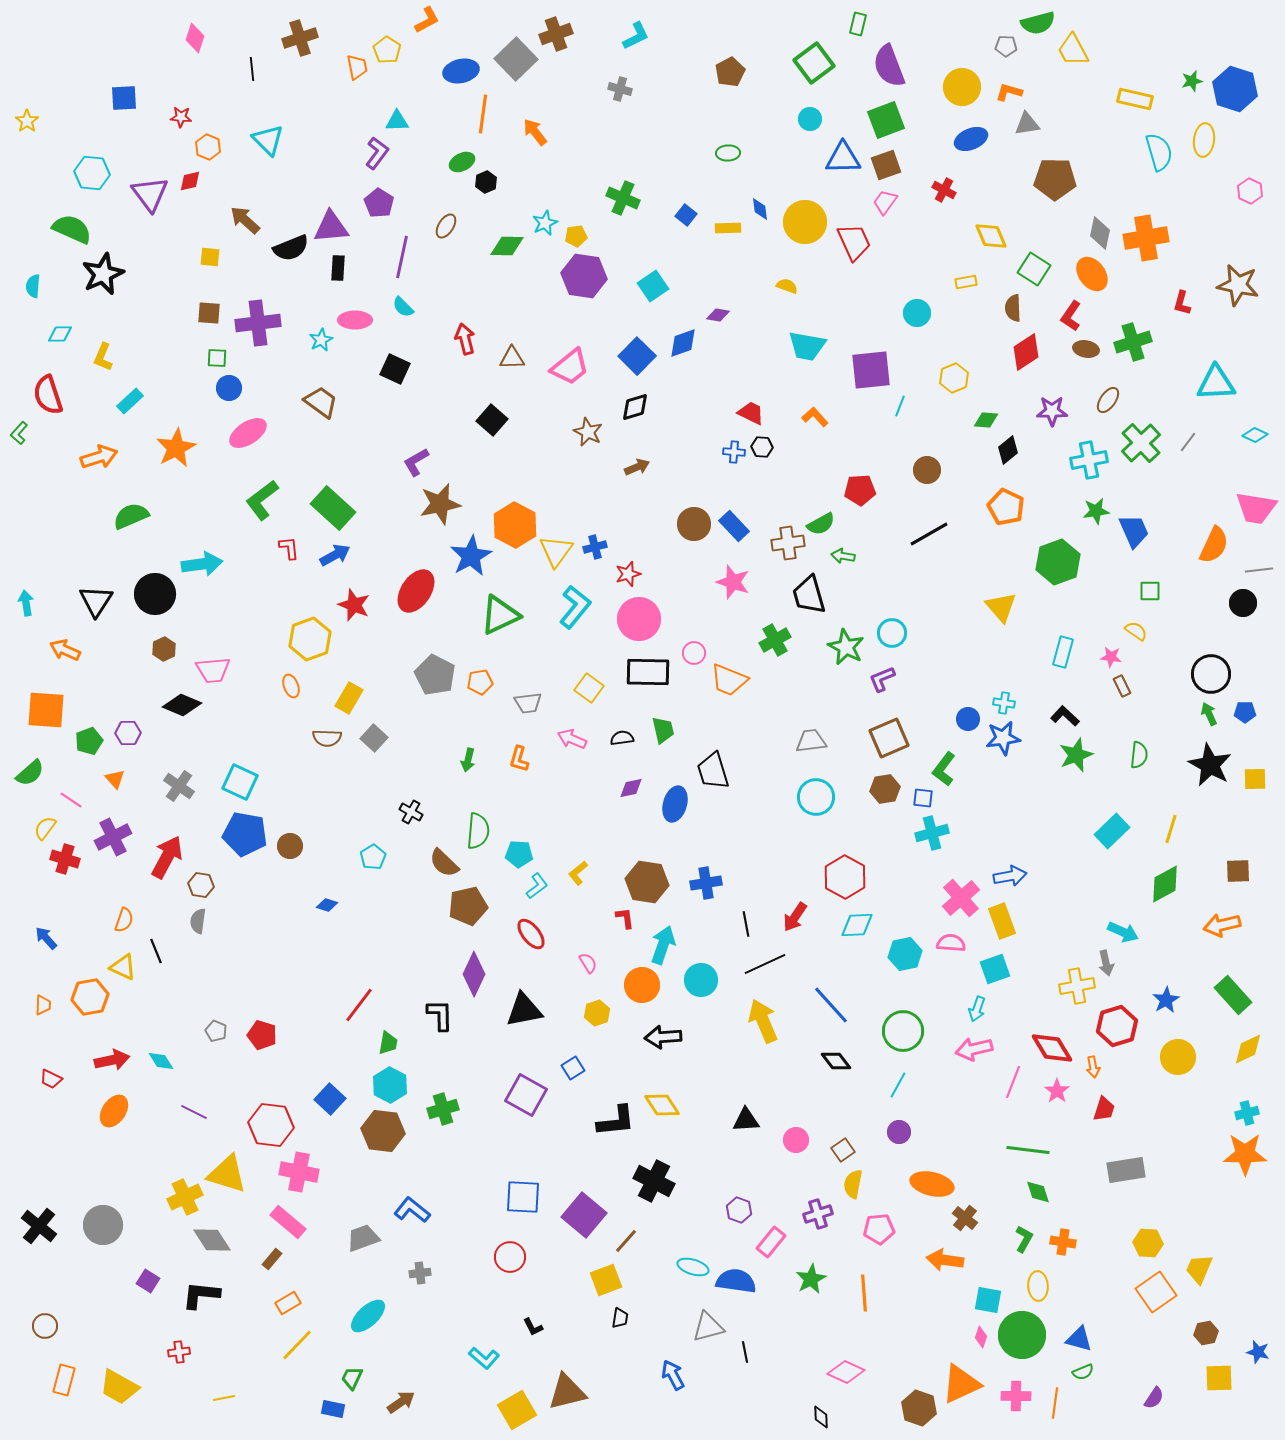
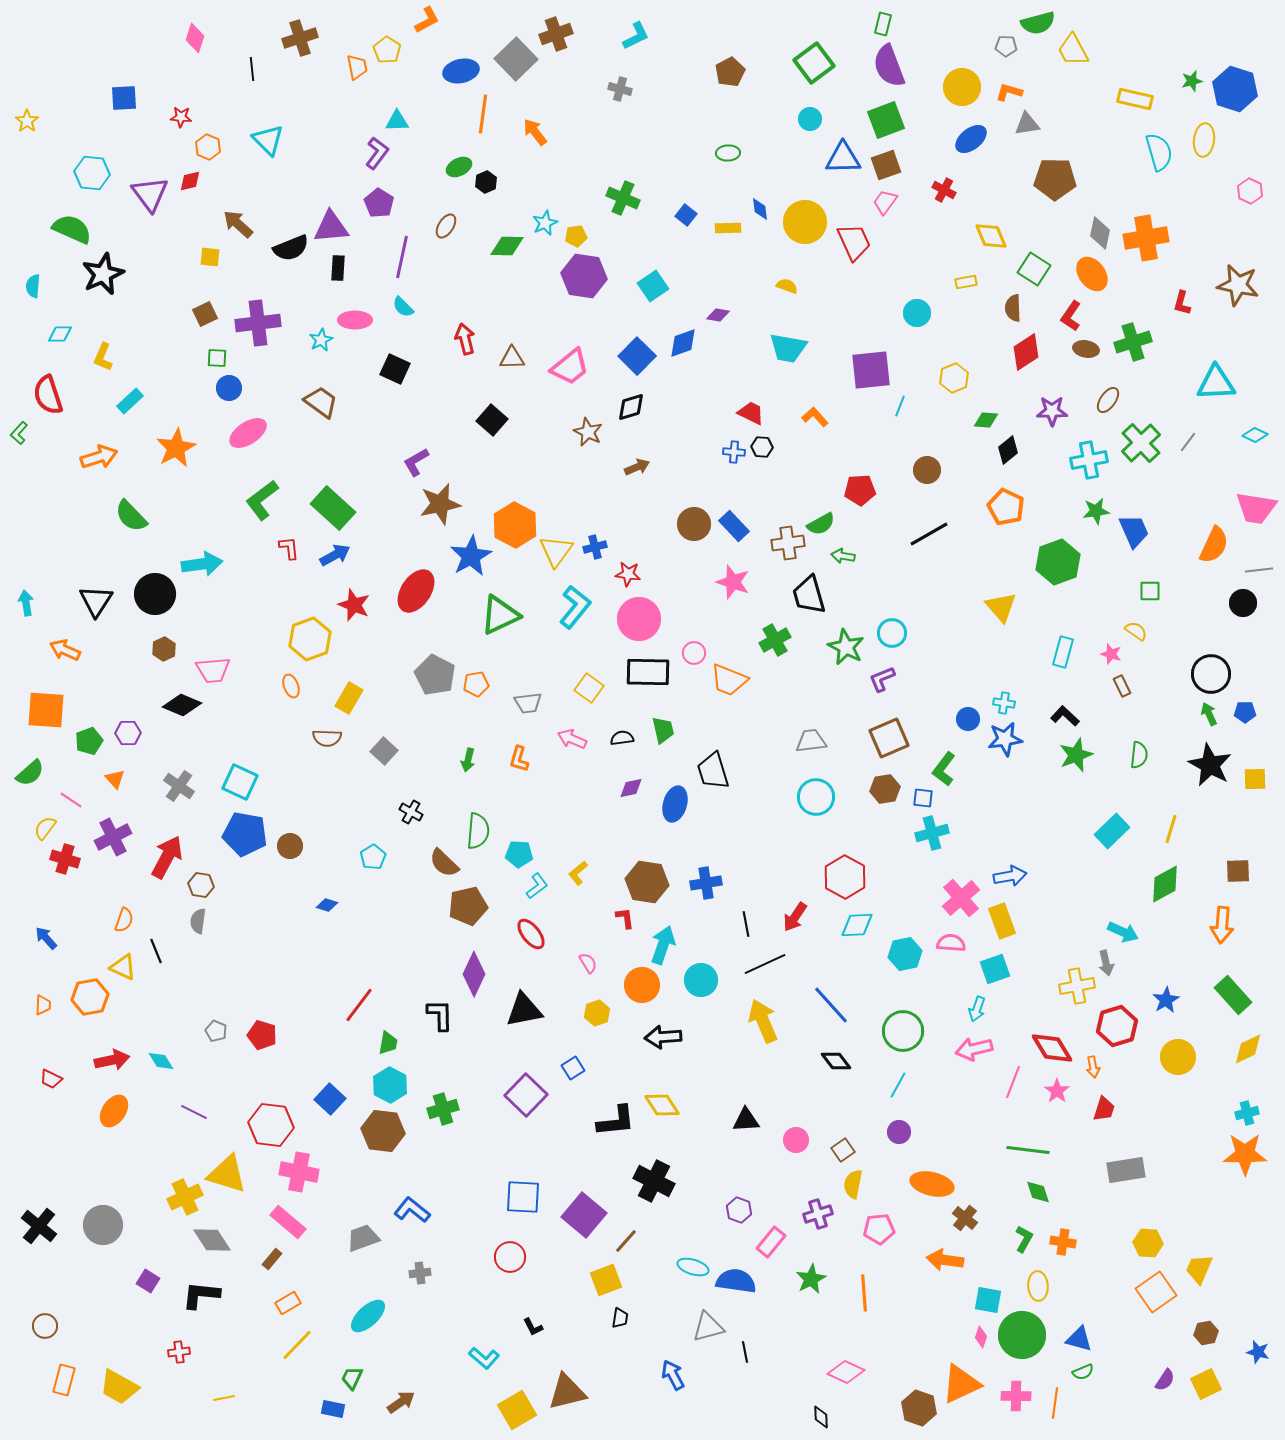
green rectangle at (858, 24): moved 25 px right
blue ellipse at (971, 139): rotated 16 degrees counterclockwise
green ellipse at (462, 162): moved 3 px left, 5 px down
brown arrow at (245, 220): moved 7 px left, 4 px down
brown square at (209, 313): moved 4 px left, 1 px down; rotated 30 degrees counterclockwise
cyan trapezoid at (807, 346): moved 19 px left, 2 px down
black diamond at (635, 407): moved 4 px left
green semicircle at (131, 516): rotated 111 degrees counterclockwise
red star at (628, 574): rotated 25 degrees clockwise
pink star at (1111, 657): moved 3 px up; rotated 10 degrees clockwise
orange pentagon at (480, 682): moved 4 px left, 2 px down
gray square at (374, 738): moved 10 px right, 13 px down
blue star at (1003, 738): moved 2 px right, 1 px down
orange arrow at (1222, 925): rotated 72 degrees counterclockwise
purple square at (526, 1095): rotated 15 degrees clockwise
yellow square at (1219, 1378): moved 13 px left, 6 px down; rotated 24 degrees counterclockwise
purple semicircle at (1154, 1398): moved 11 px right, 18 px up
